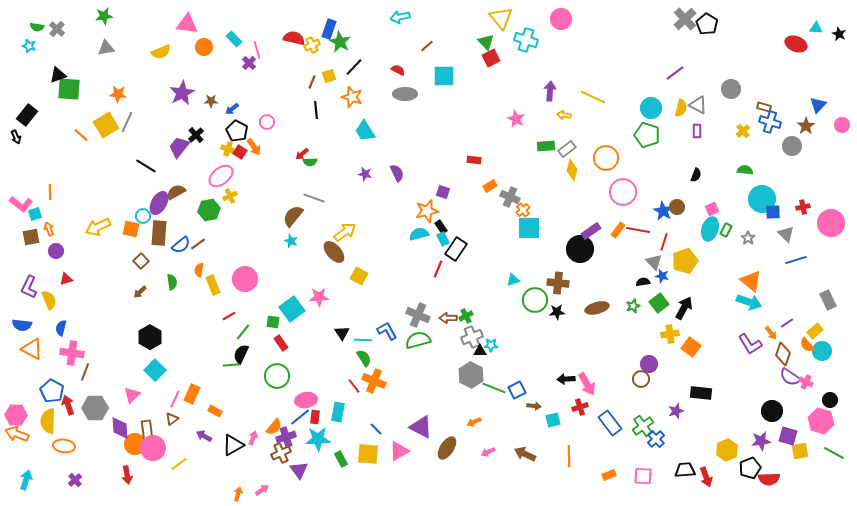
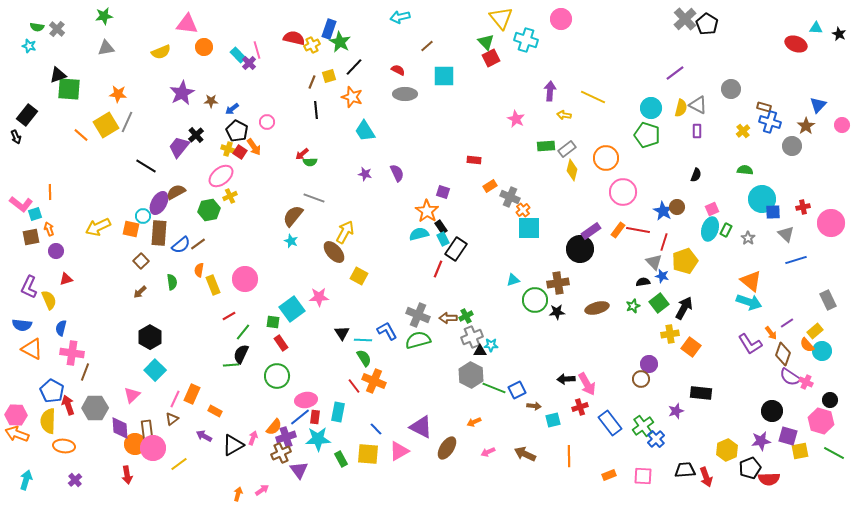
cyan rectangle at (234, 39): moved 4 px right, 16 px down
orange star at (427, 211): rotated 25 degrees counterclockwise
yellow arrow at (345, 232): rotated 25 degrees counterclockwise
brown cross at (558, 283): rotated 15 degrees counterclockwise
